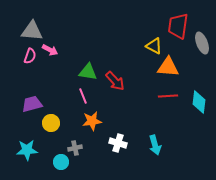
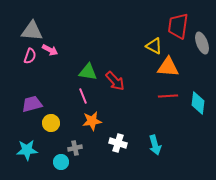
cyan diamond: moved 1 px left, 1 px down
